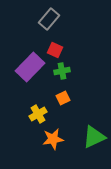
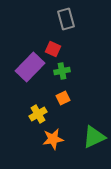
gray rectangle: moved 17 px right; rotated 55 degrees counterclockwise
red square: moved 2 px left, 1 px up
